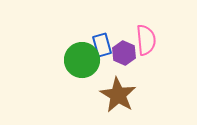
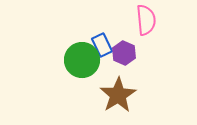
pink semicircle: moved 20 px up
blue rectangle: rotated 10 degrees counterclockwise
brown star: rotated 9 degrees clockwise
